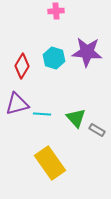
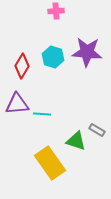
cyan hexagon: moved 1 px left, 1 px up
purple triangle: rotated 10 degrees clockwise
green triangle: moved 23 px down; rotated 30 degrees counterclockwise
